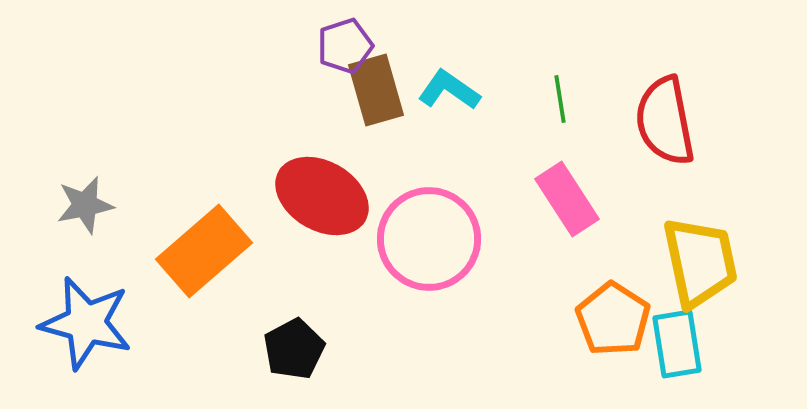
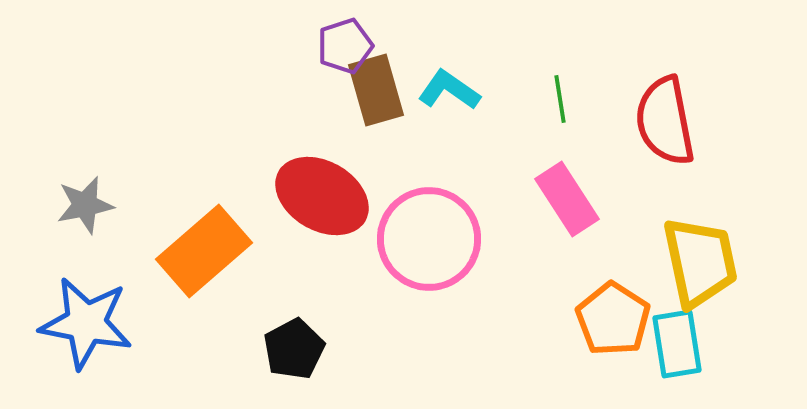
blue star: rotated 4 degrees counterclockwise
